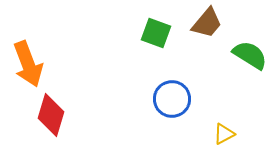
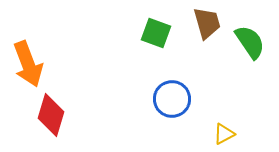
brown trapezoid: rotated 56 degrees counterclockwise
green semicircle: moved 13 px up; rotated 24 degrees clockwise
